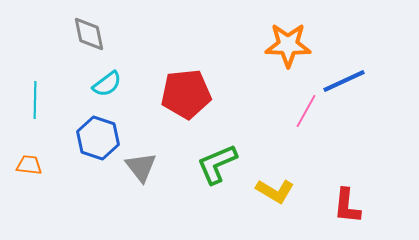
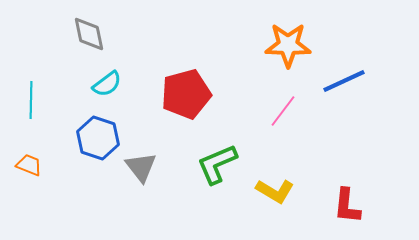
red pentagon: rotated 9 degrees counterclockwise
cyan line: moved 4 px left
pink line: moved 23 px left; rotated 8 degrees clockwise
orange trapezoid: rotated 16 degrees clockwise
